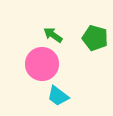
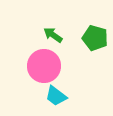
pink circle: moved 2 px right, 2 px down
cyan trapezoid: moved 2 px left
